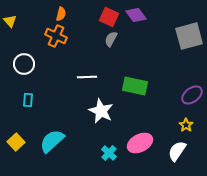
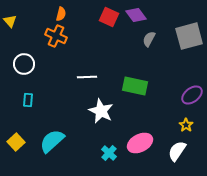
gray semicircle: moved 38 px right
